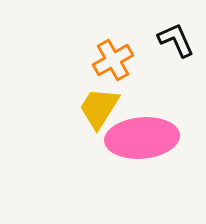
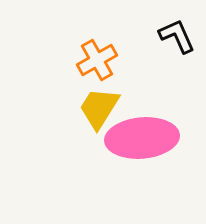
black L-shape: moved 1 px right, 4 px up
orange cross: moved 16 px left
